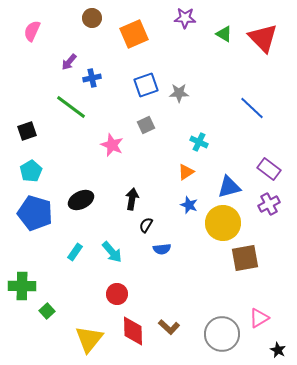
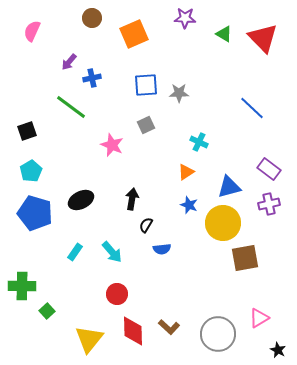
blue square: rotated 15 degrees clockwise
purple cross: rotated 15 degrees clockwise
gray circle: moved 4 px left
